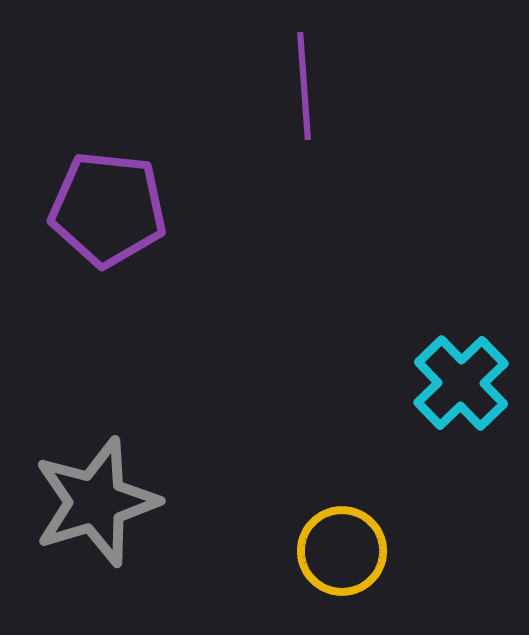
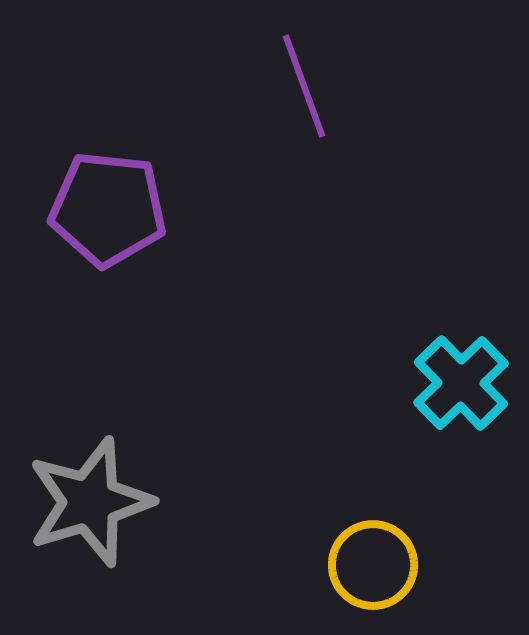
purple line: rotated 16 degrees counterclockwise
gray star: moved 6 px left
yellow circle: moved 31 px right, 14 px down
